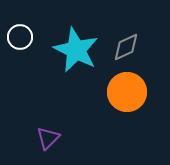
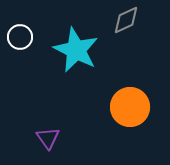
gray diamond: moved 27 px up
orange circle: moved 3 px right, 15 px down
purple triangle: rotated 20 degrees counterclockwise
